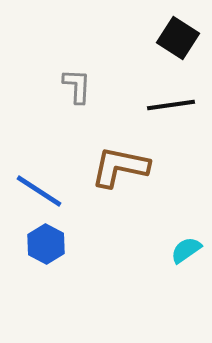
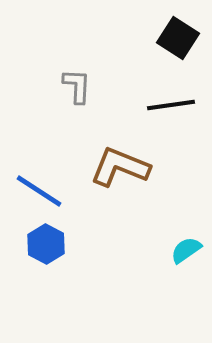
brown L-shape: rotated 10 degrees clockwise
